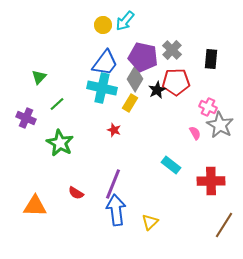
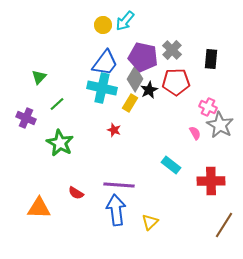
black star: moved 8 px left
purple line: moved 6 px right, 1 px down; rotated 72 degrees clockwise
orange triangle: moved 4 px right, 2 px down
